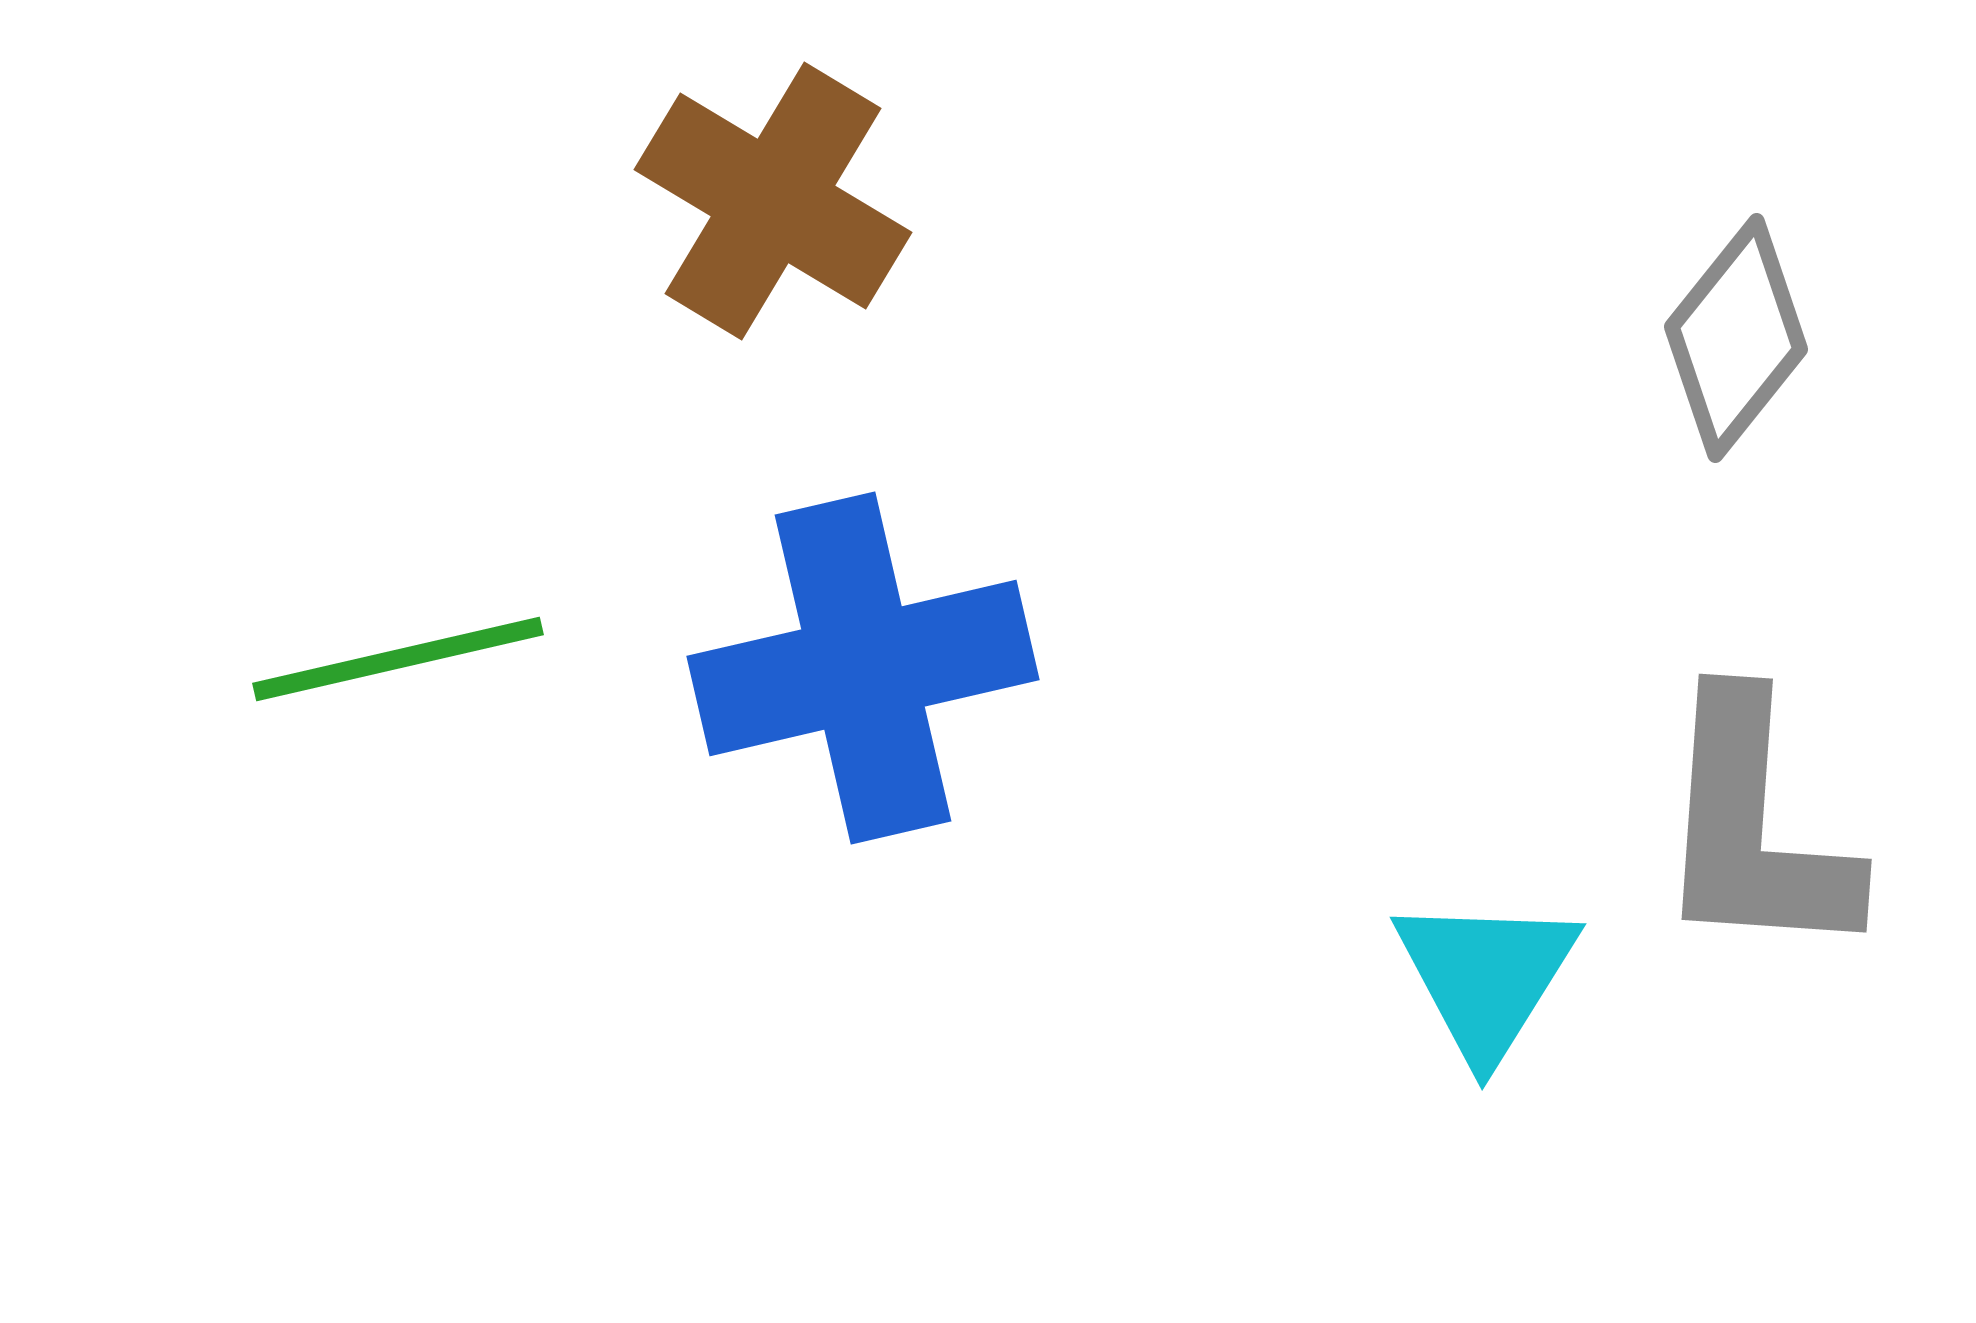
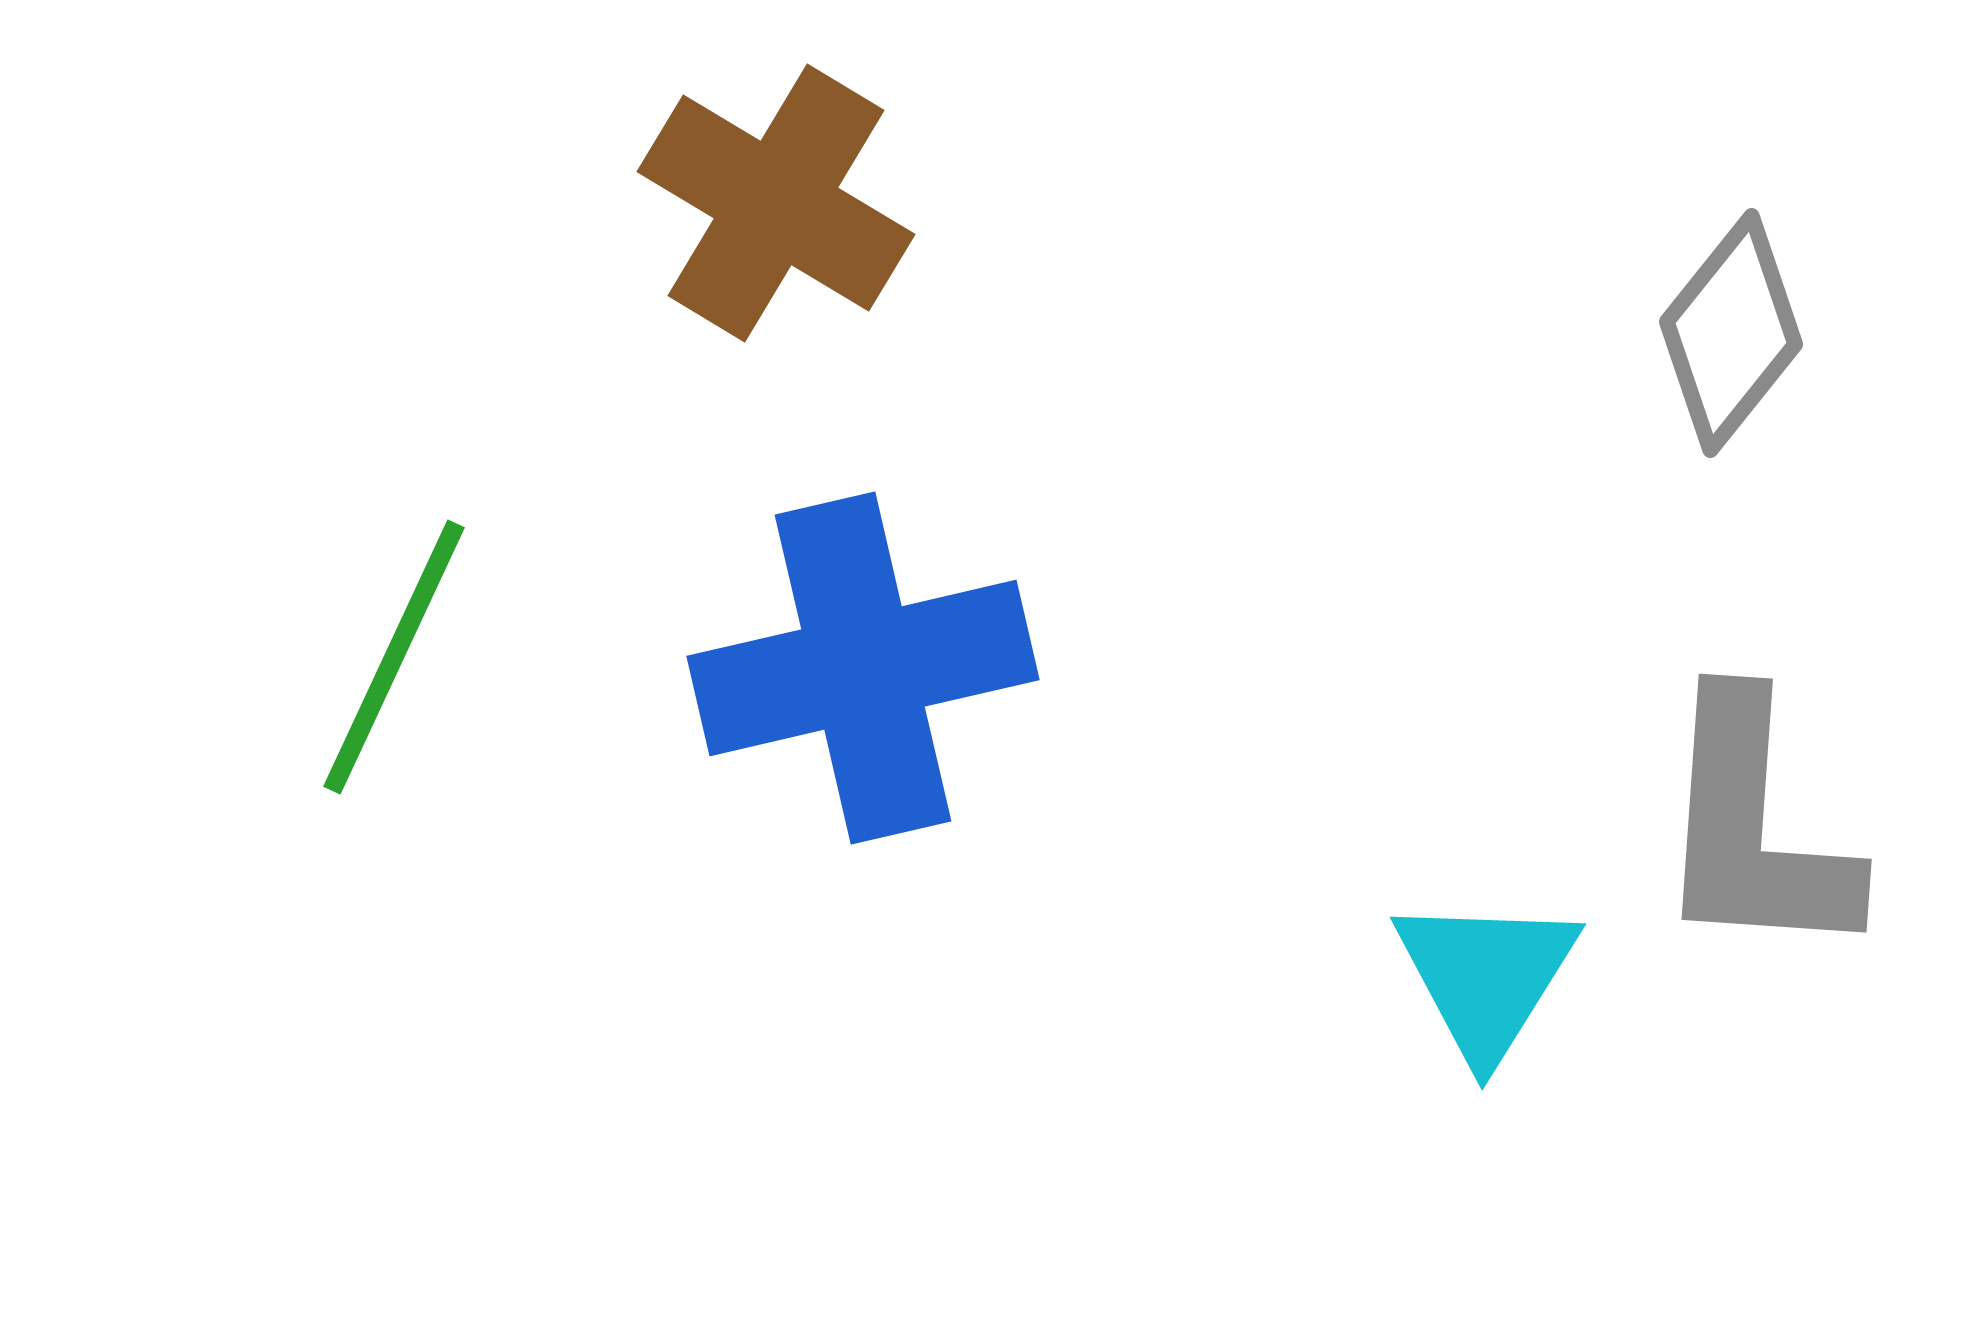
brown cross: moved 3 px right, 2 px down
gray diamond: moved 5 px left, 5 px up
green line: moved 4 px left, 2 px up; rotated 52 degrees counterclockwise
